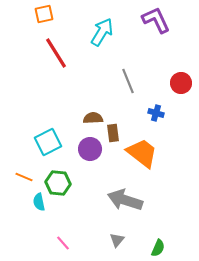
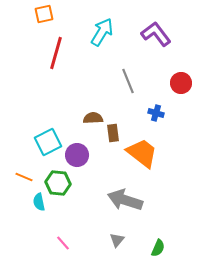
purple L-shape: moved 14 px down; rotated 12 degrees counterclockwise
red line: rotated 48 degrees clockwise
purple circle: moved 13 px left, 6 px down
